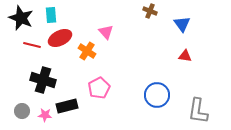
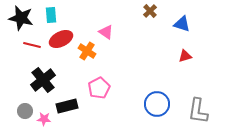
brown cross: rotated 24 degrees clockwise
black star: rotated 10 degrees counterclockwise
blue triangle: rotated 36 degrees counterclockwise
pink triangle: rotated 14 degrees counterclockwise
red ellipse: moved 1 px right, 1 px down
red triangle: rotated 24 degrees counterclockwise
black cross: rotated 35 degrees clockwise
blue circle: moved 9 px down
gray circle: moved 3 px right
pink star: moved 1 px left, 4 px down
